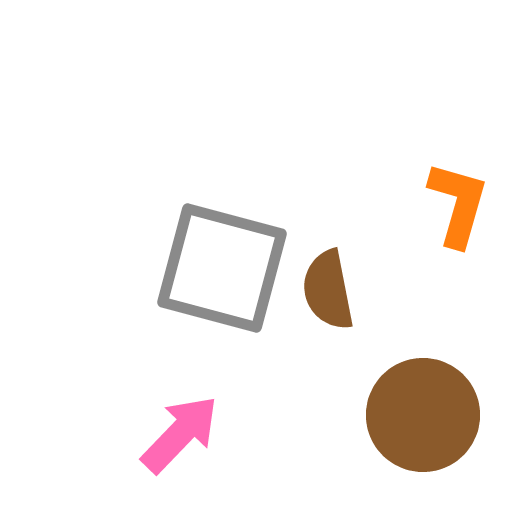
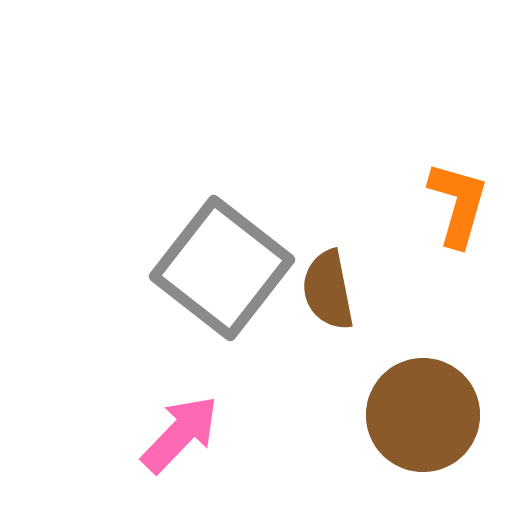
gray square: rotated 23 degrees clockwise
